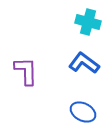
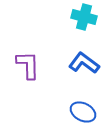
cyan cross: moved 4 px left, 5 px up
purple L-shape: moved 2 px right, 6 px up
